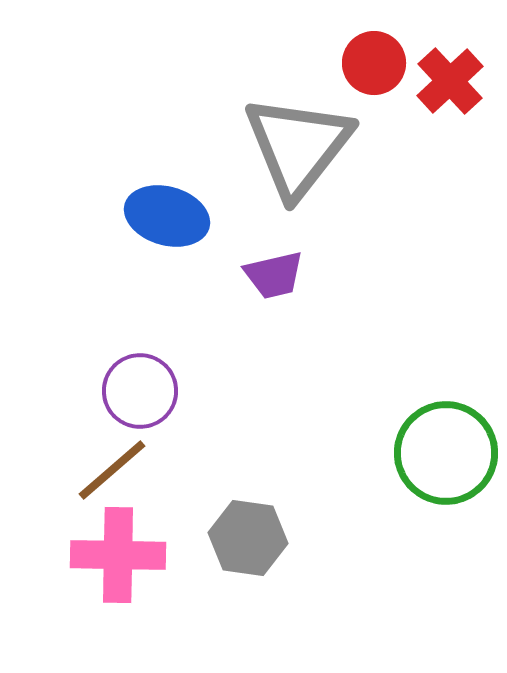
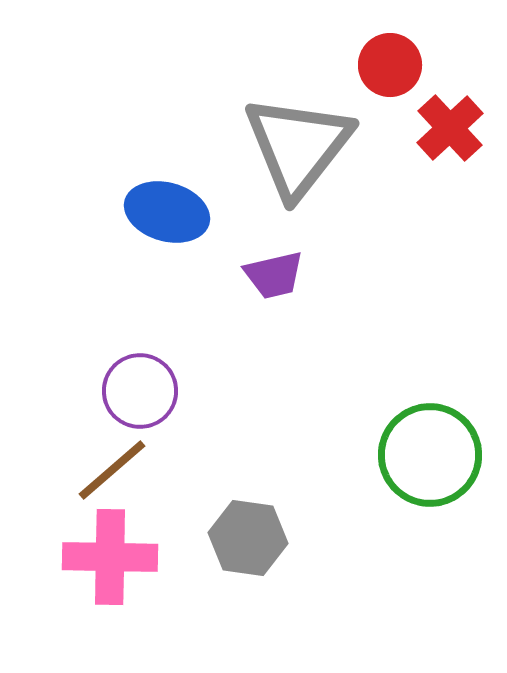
red circle: moved 16 px right, 2 px down
red cross: moved 47 px down
blue ellipse: moved 4 px up
green circle: moved 16 px left, 2 px down
pink cross: moved 8 px left, 2 px down
